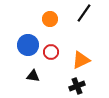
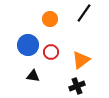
orange triangle: rotated 12 degrees counterclockwise
